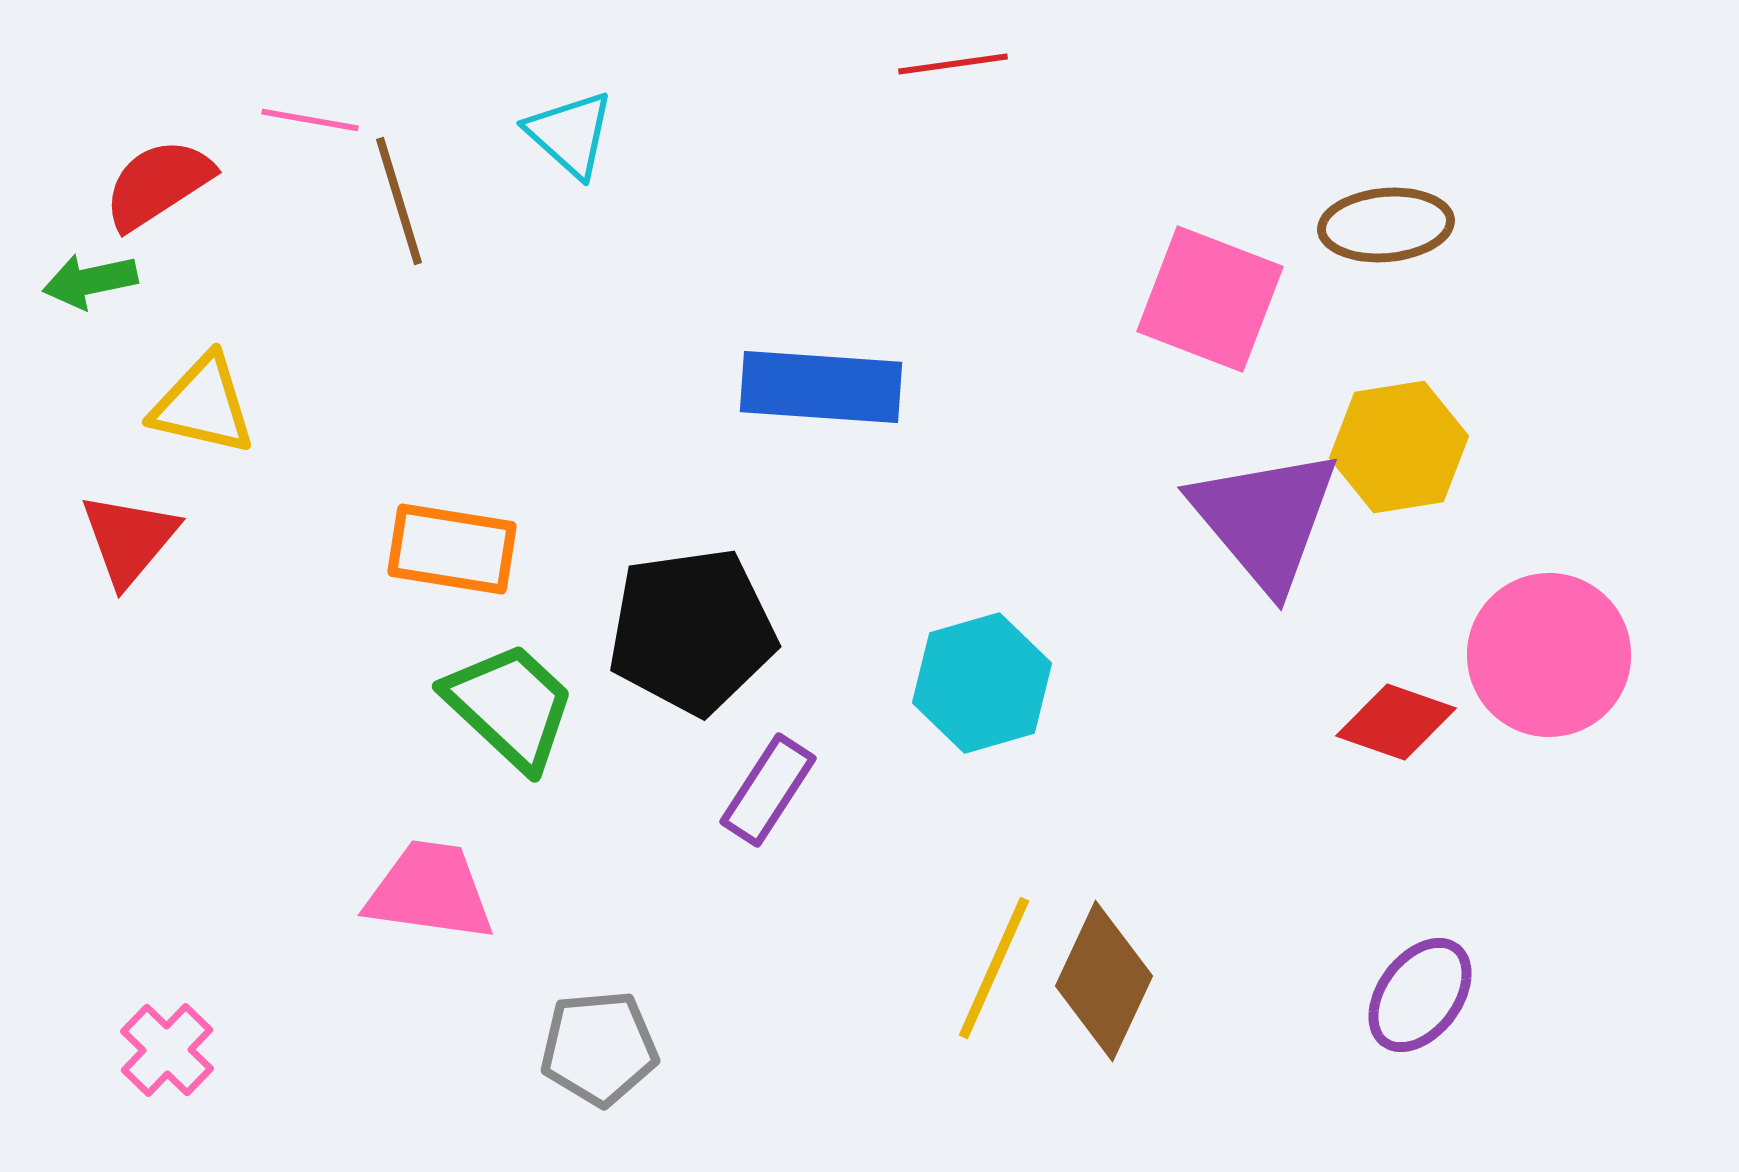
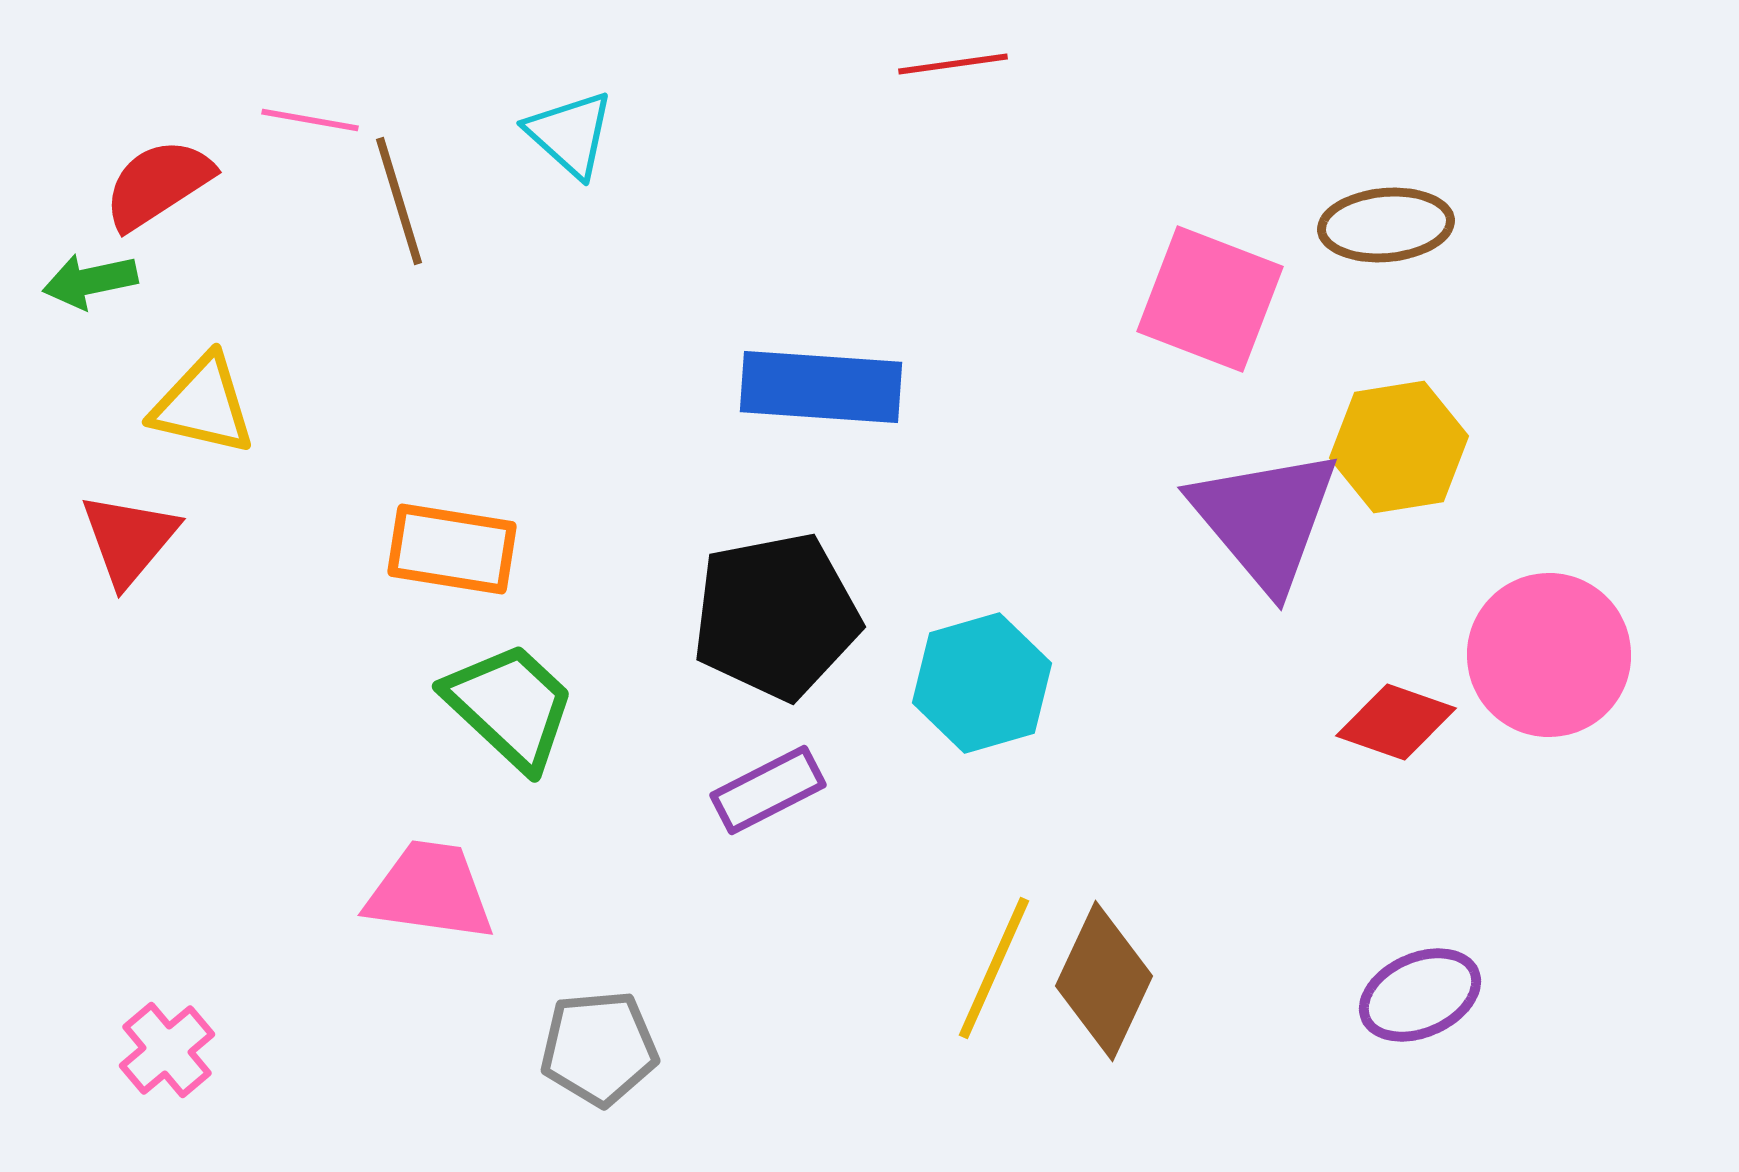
black pentagon: moved 84 px right, 15 px up; rotated 3 degrees counterclockwise
purple rectangle: rotated 30 degrees clockwise
purple ellipse: rotated 29 degrees clockwise
pink cross: rotated 6 degrees clockwise
